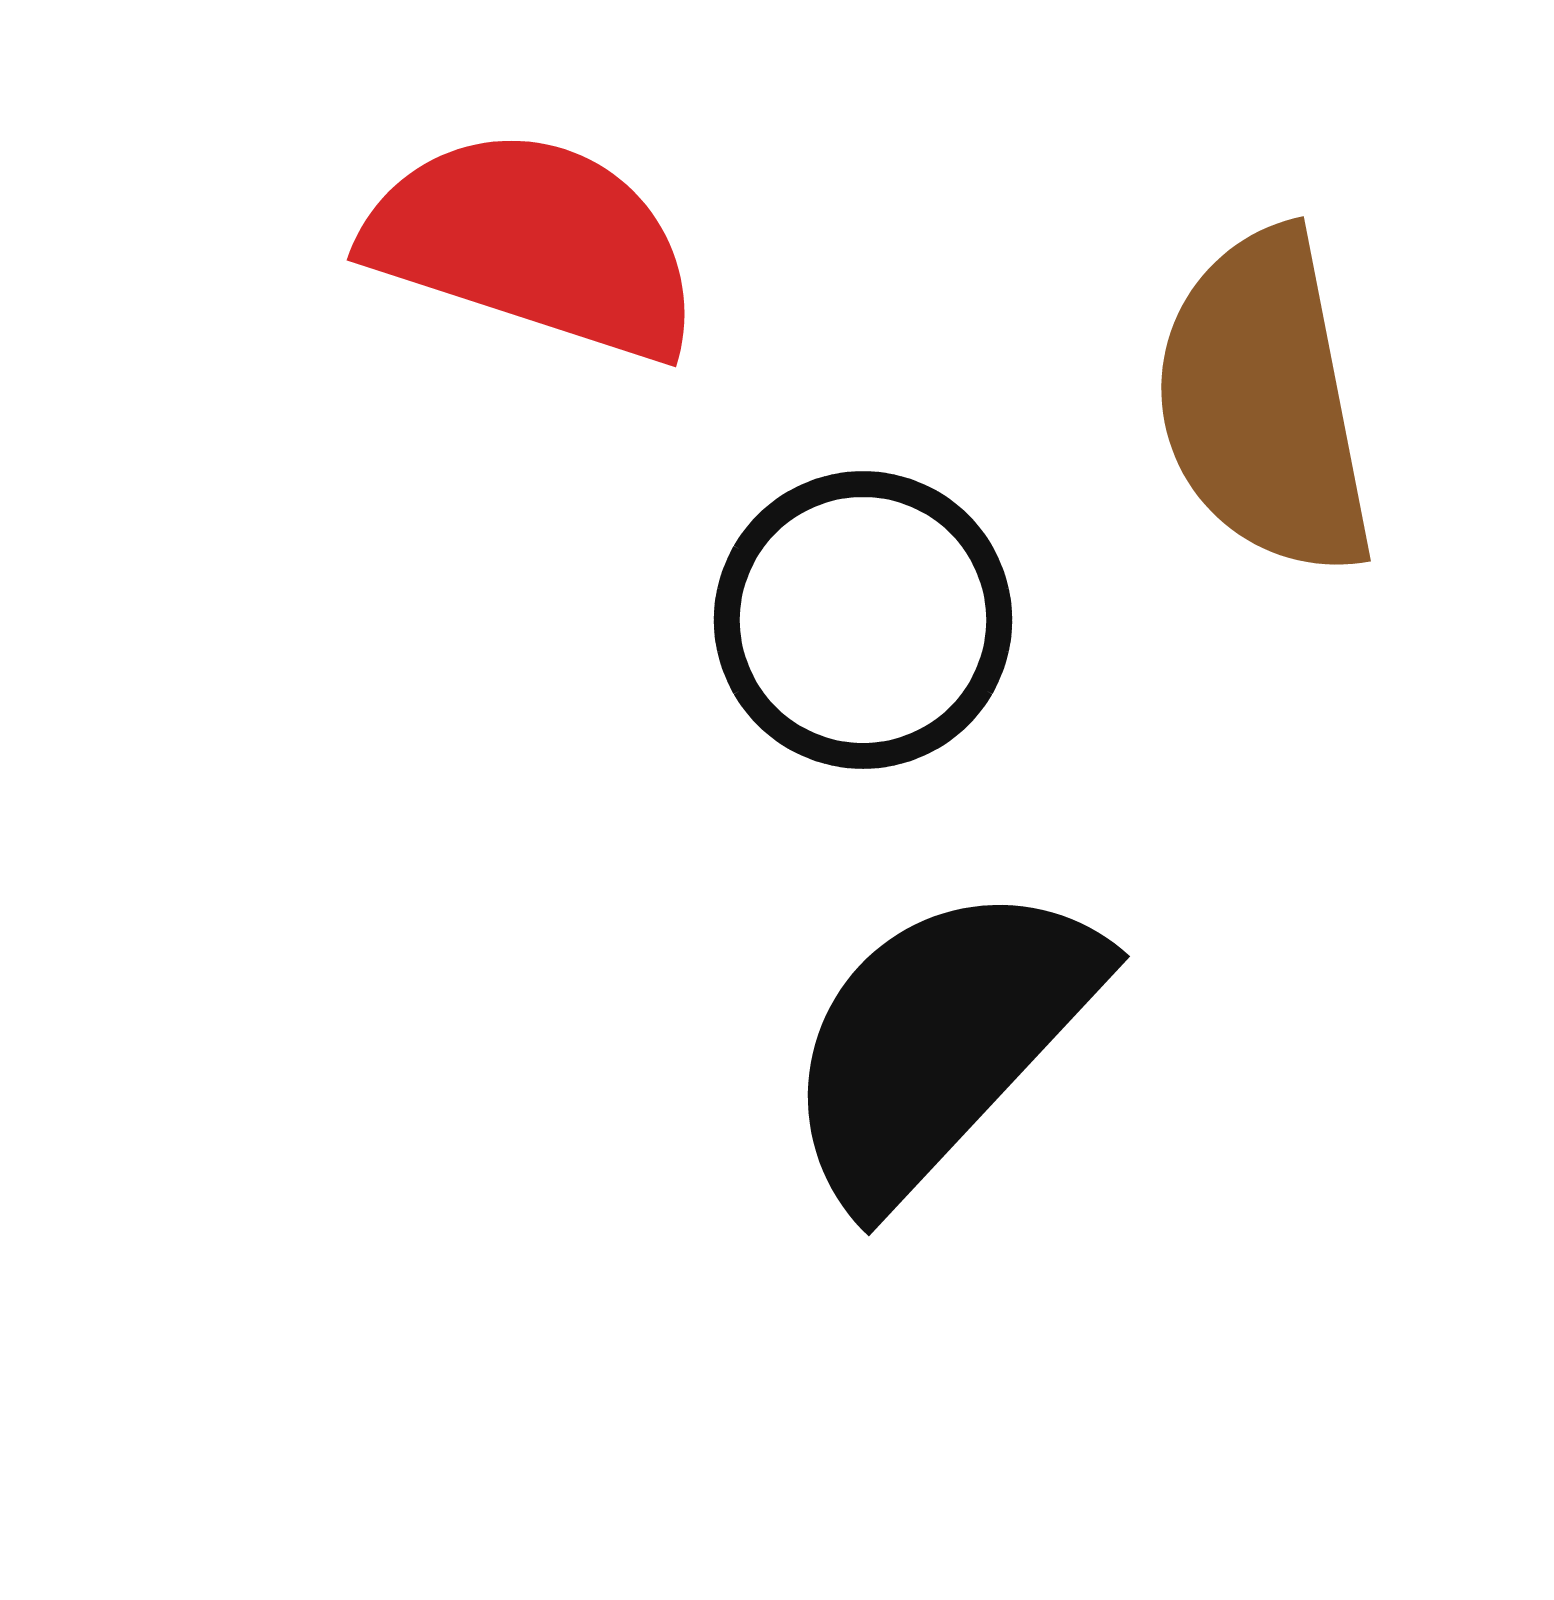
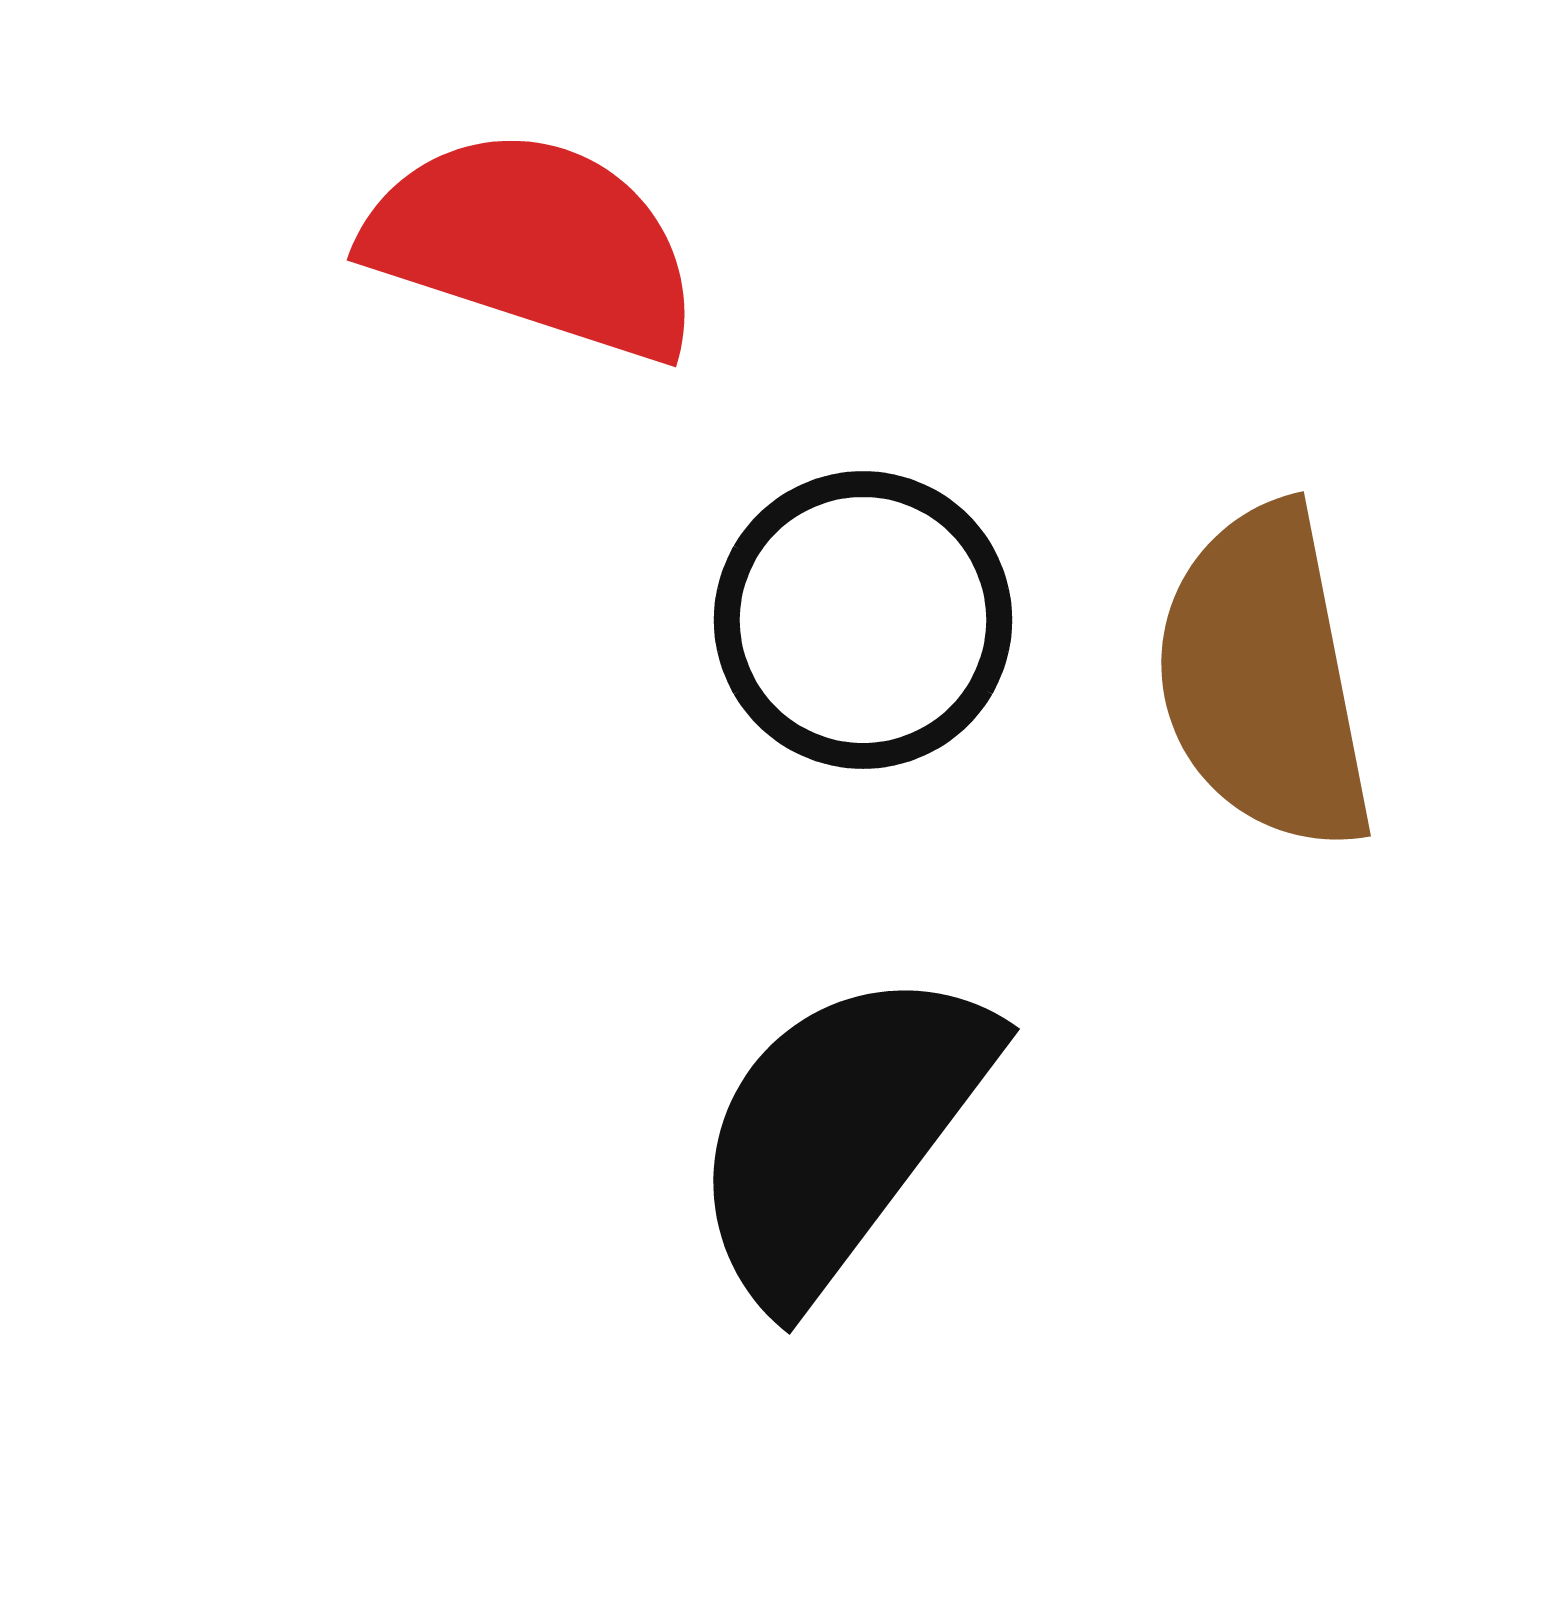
brown semicircle: moved 275 px down
black semicircle: moved 100 px left, 92 px down; rotated 6 degrees counterclockwise
